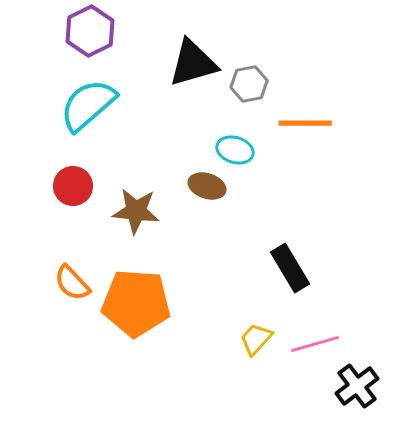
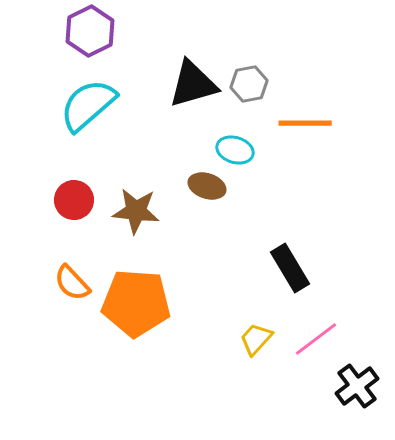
black triangle: moved 21 px down
red circle: moved 1 px right, 14 px down
pink line: moved 1 px right, 5 px up; rotated 21 degrees counterclockwise
